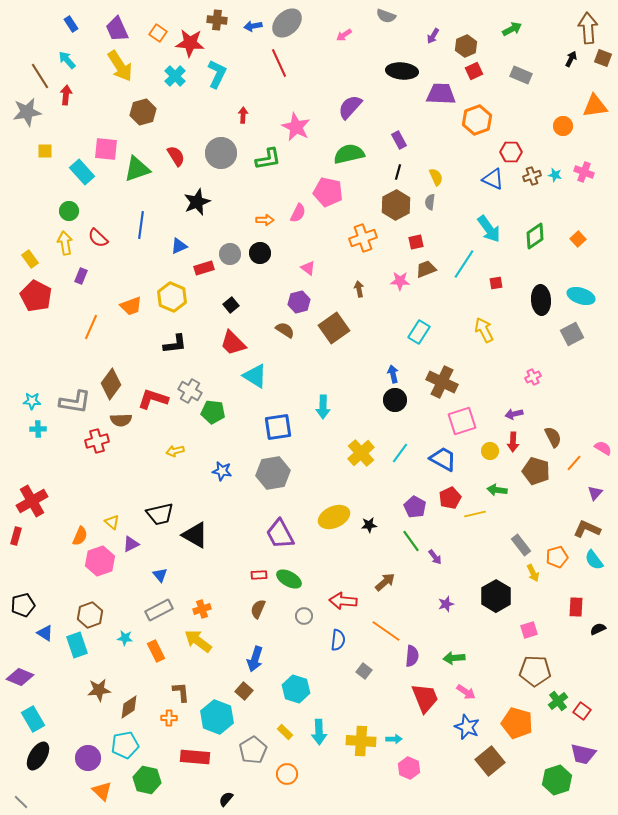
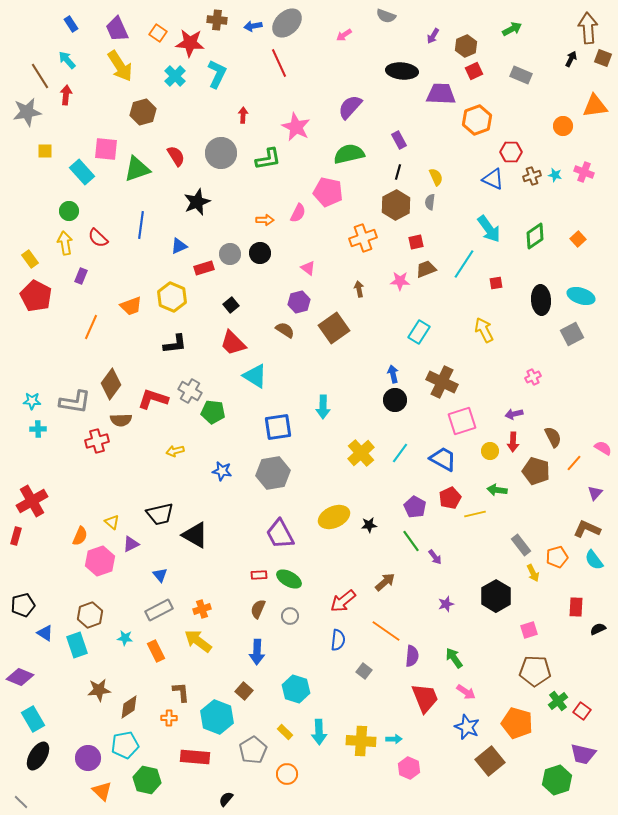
red arrow at (343, 601): rotated 44 degrees counterclockwise
gray circle at (304, 616): moved 14 px left
green arrow at (454, 658): rotated 60 degrees clockwise
blue arrow at (255, 659): moved 2 px right, 7 px up; rotated 15 degrees counterclockwise
